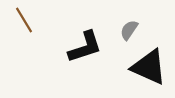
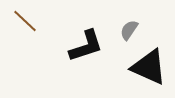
brown line: moved 1 px right, 1 px down; rotated 16 degrees counterclockwise
black L-shape: moved 1 px right, 1 px up
